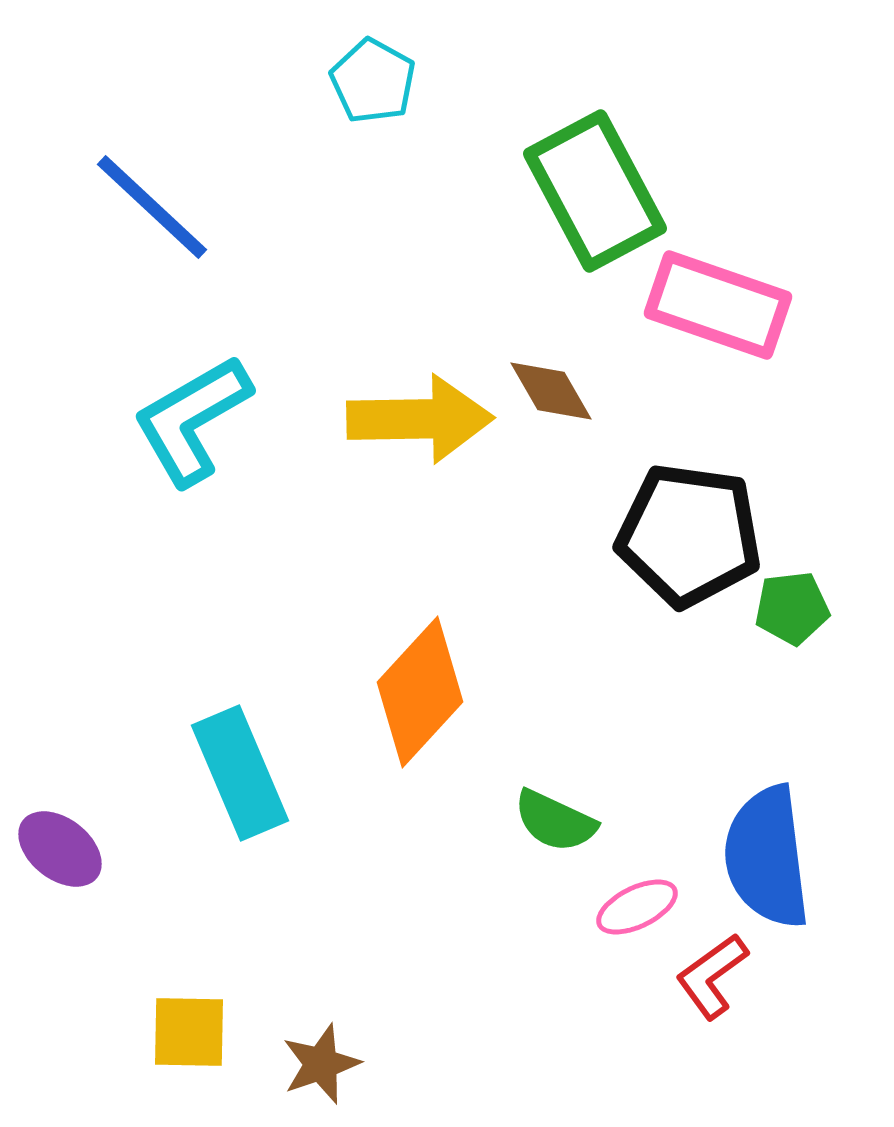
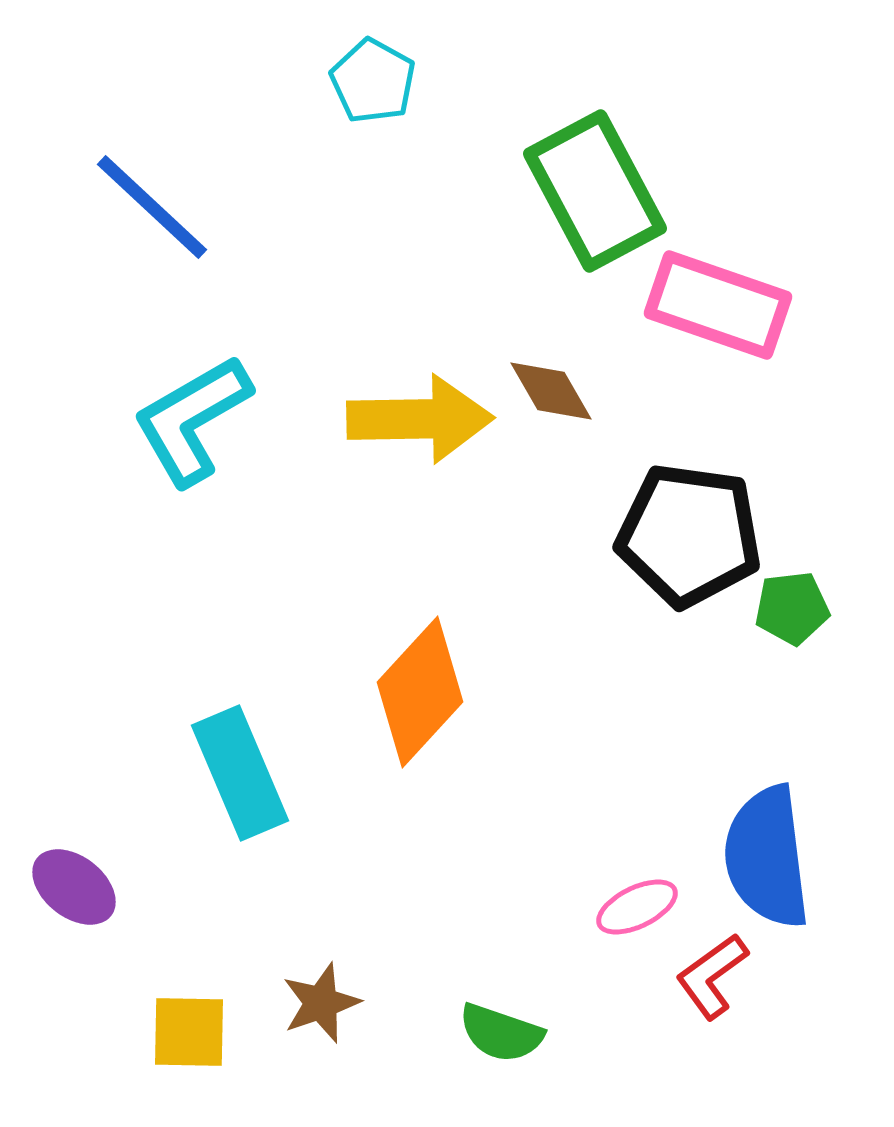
green semicircle: moved 54 px left, 212 px down; rotated 6 degrees counterclockwise
purple ellipse: moved 14 px right, 38 px down
brown star: moved 61 px up
